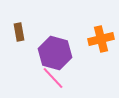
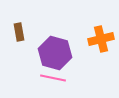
pink line: rotated 35 degrees counterclockwise
